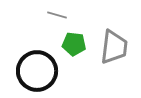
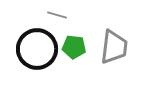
green pentagon: moved 3 px down
black circle: moved 22 px up
